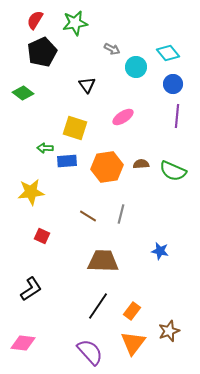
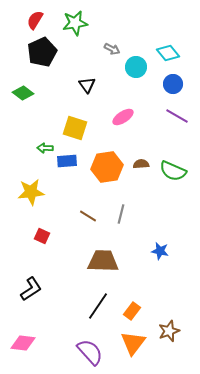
purple line: rotated 65 degrees counterclockwise
